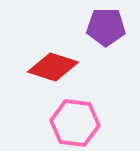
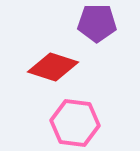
purple pentagon: moved 9 px left, 4 px up
